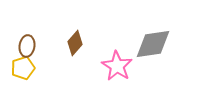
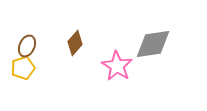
brown ellipse: rotated 15 degrees clockwise
